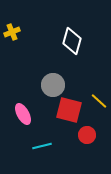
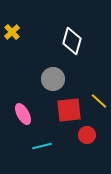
yellow cross: rotated 21 degrees counterclockwise
gray circle: moved 6 px up
red square: rotated 20 degrees counterclockwise
